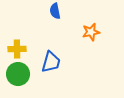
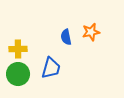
blue semicircle: moved 11 px right, 26 px down
yellow cross: moved 1 px right
blue trapezoid: moved 6 px down
